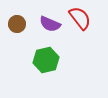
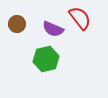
purple semicircle: moved 3 px right, 5 px down
green hexagon: moved 1 px up
